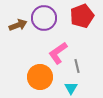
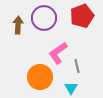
brown arrow: rotated 66 degrees counterclockwise
